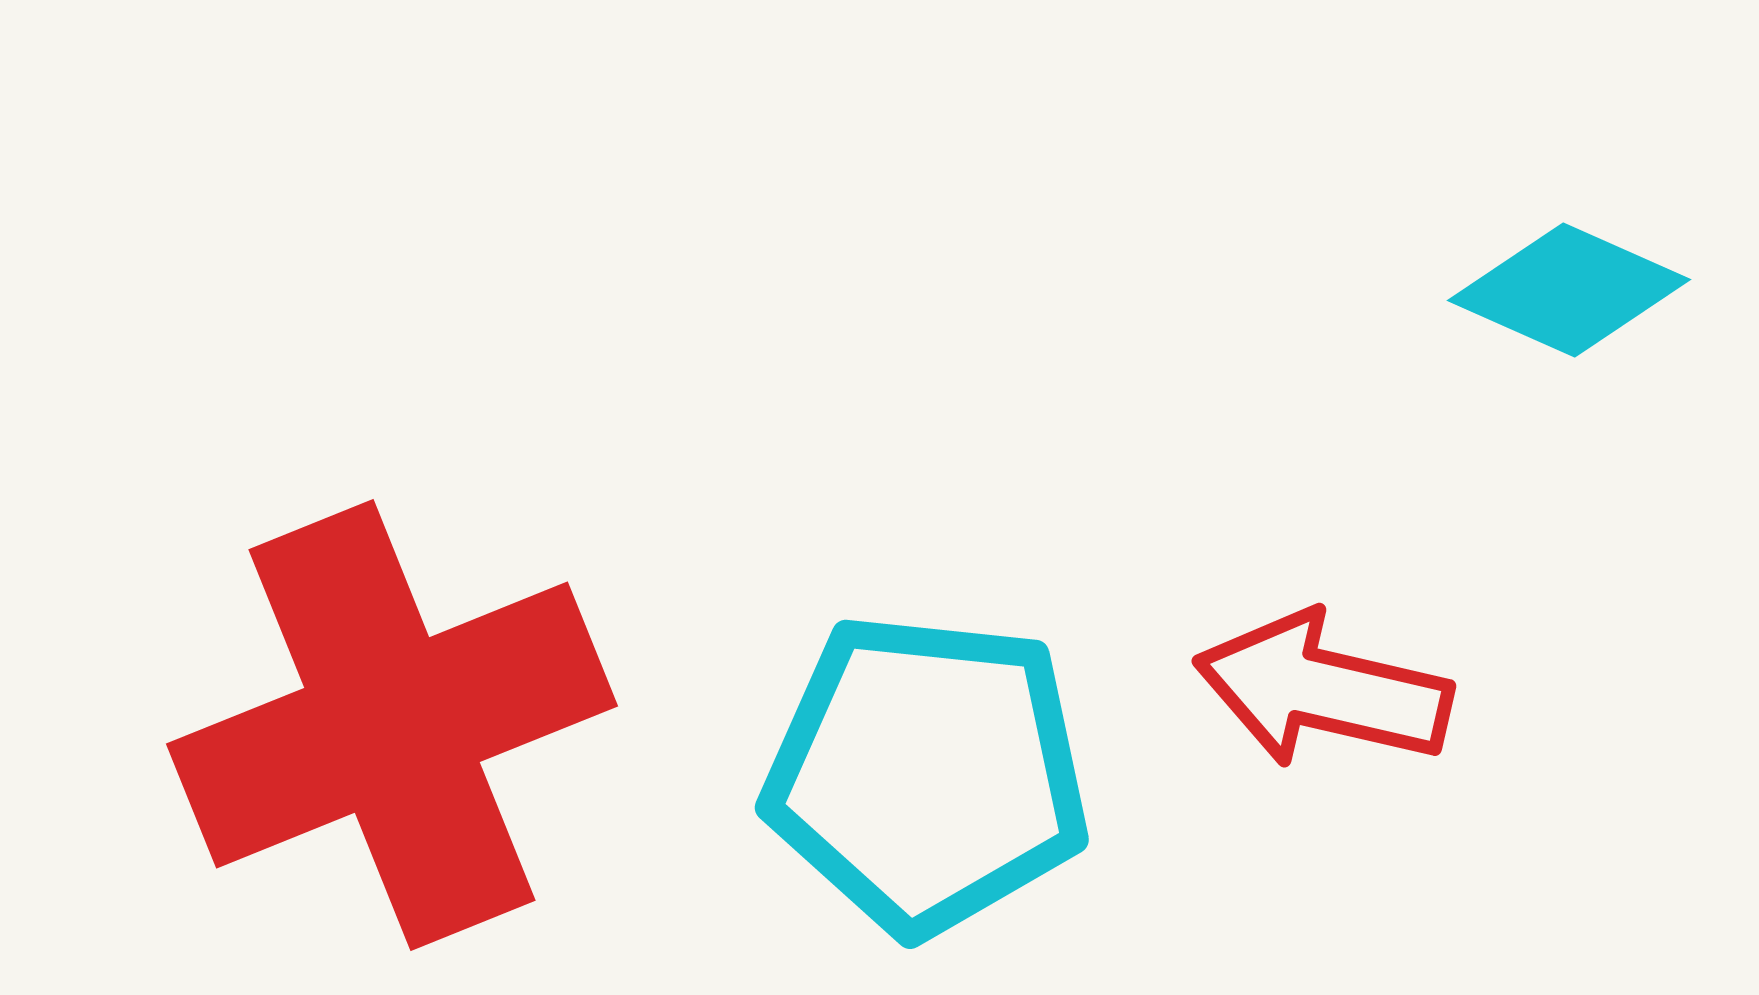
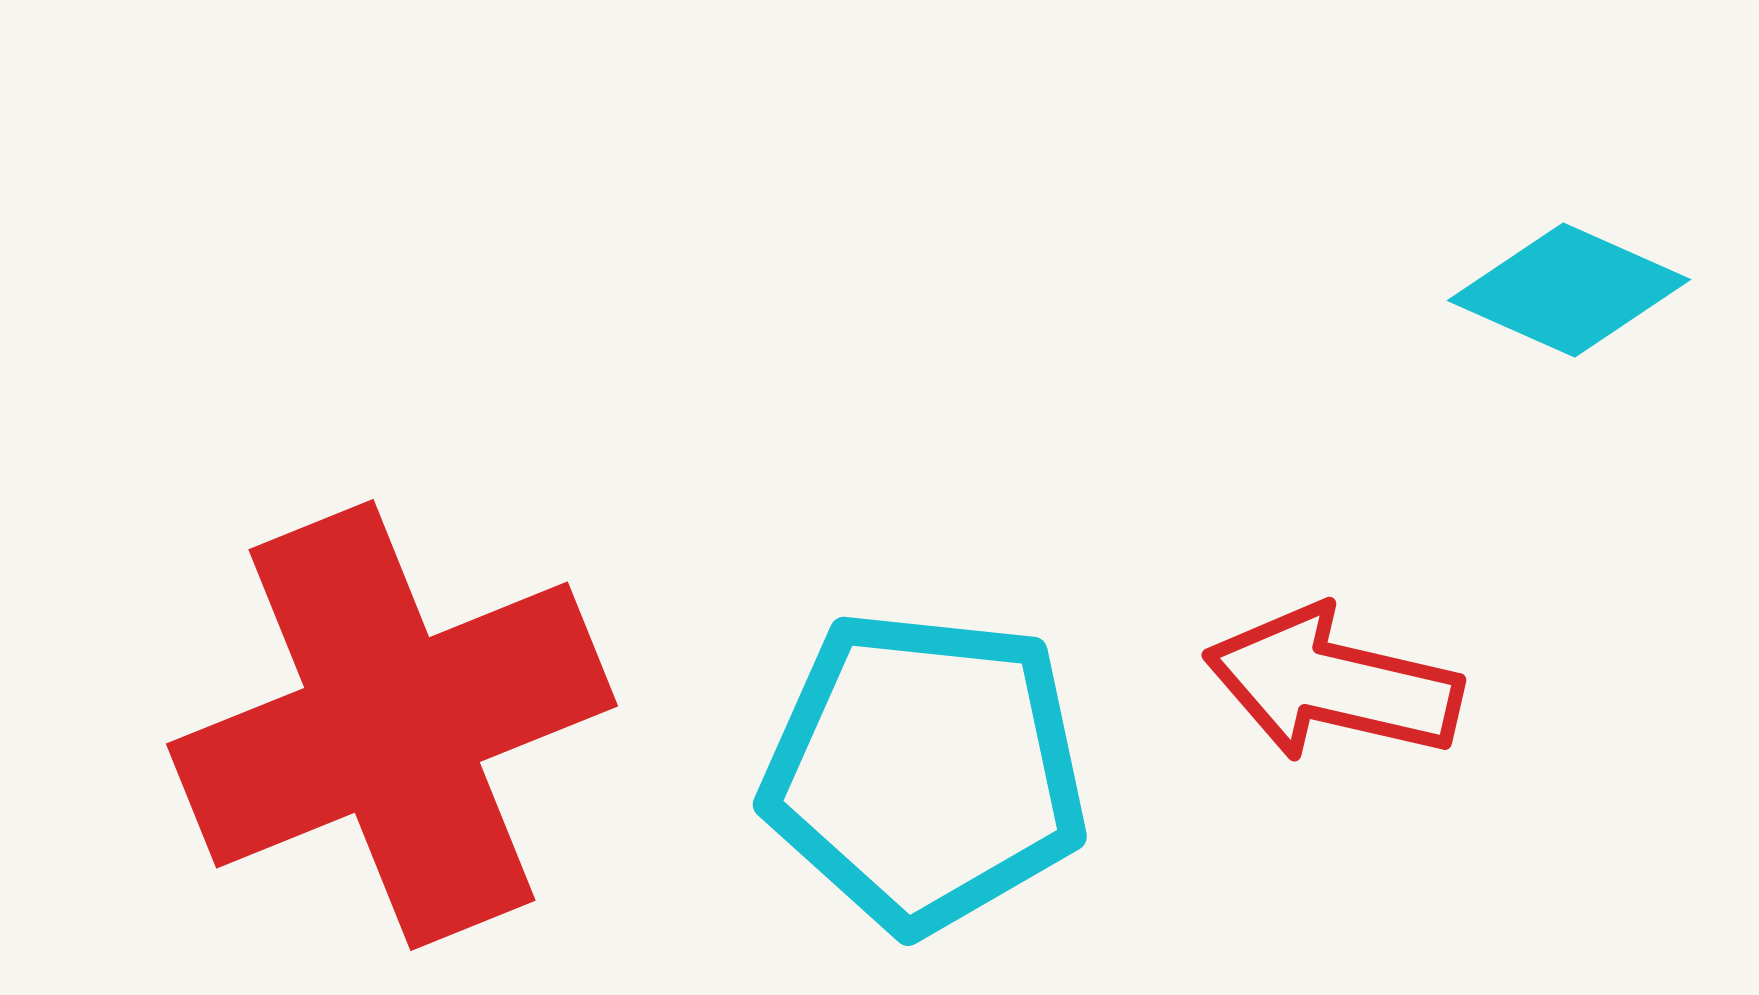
red arrow: moved 10 px right, 6 px up
cyan pentagon: moved 2 px left, 3 px up
